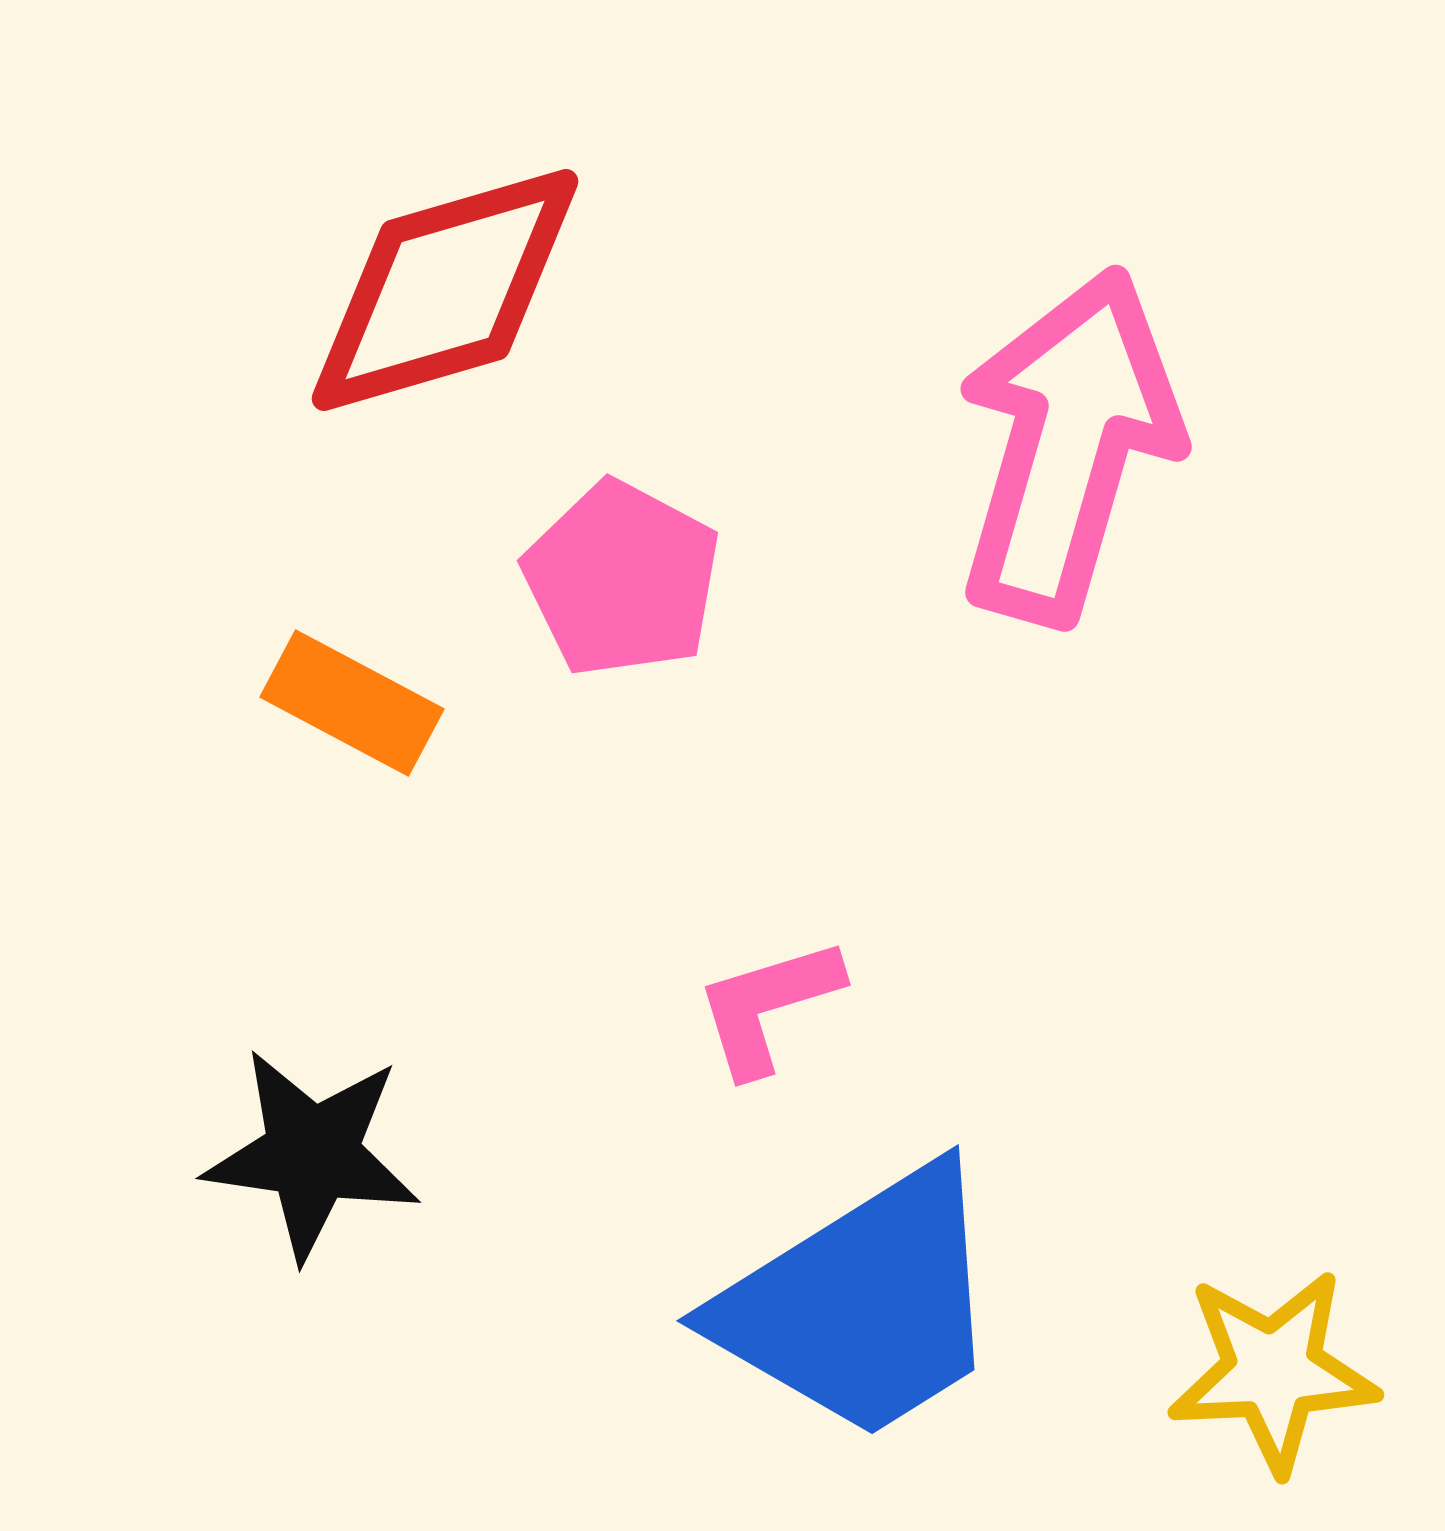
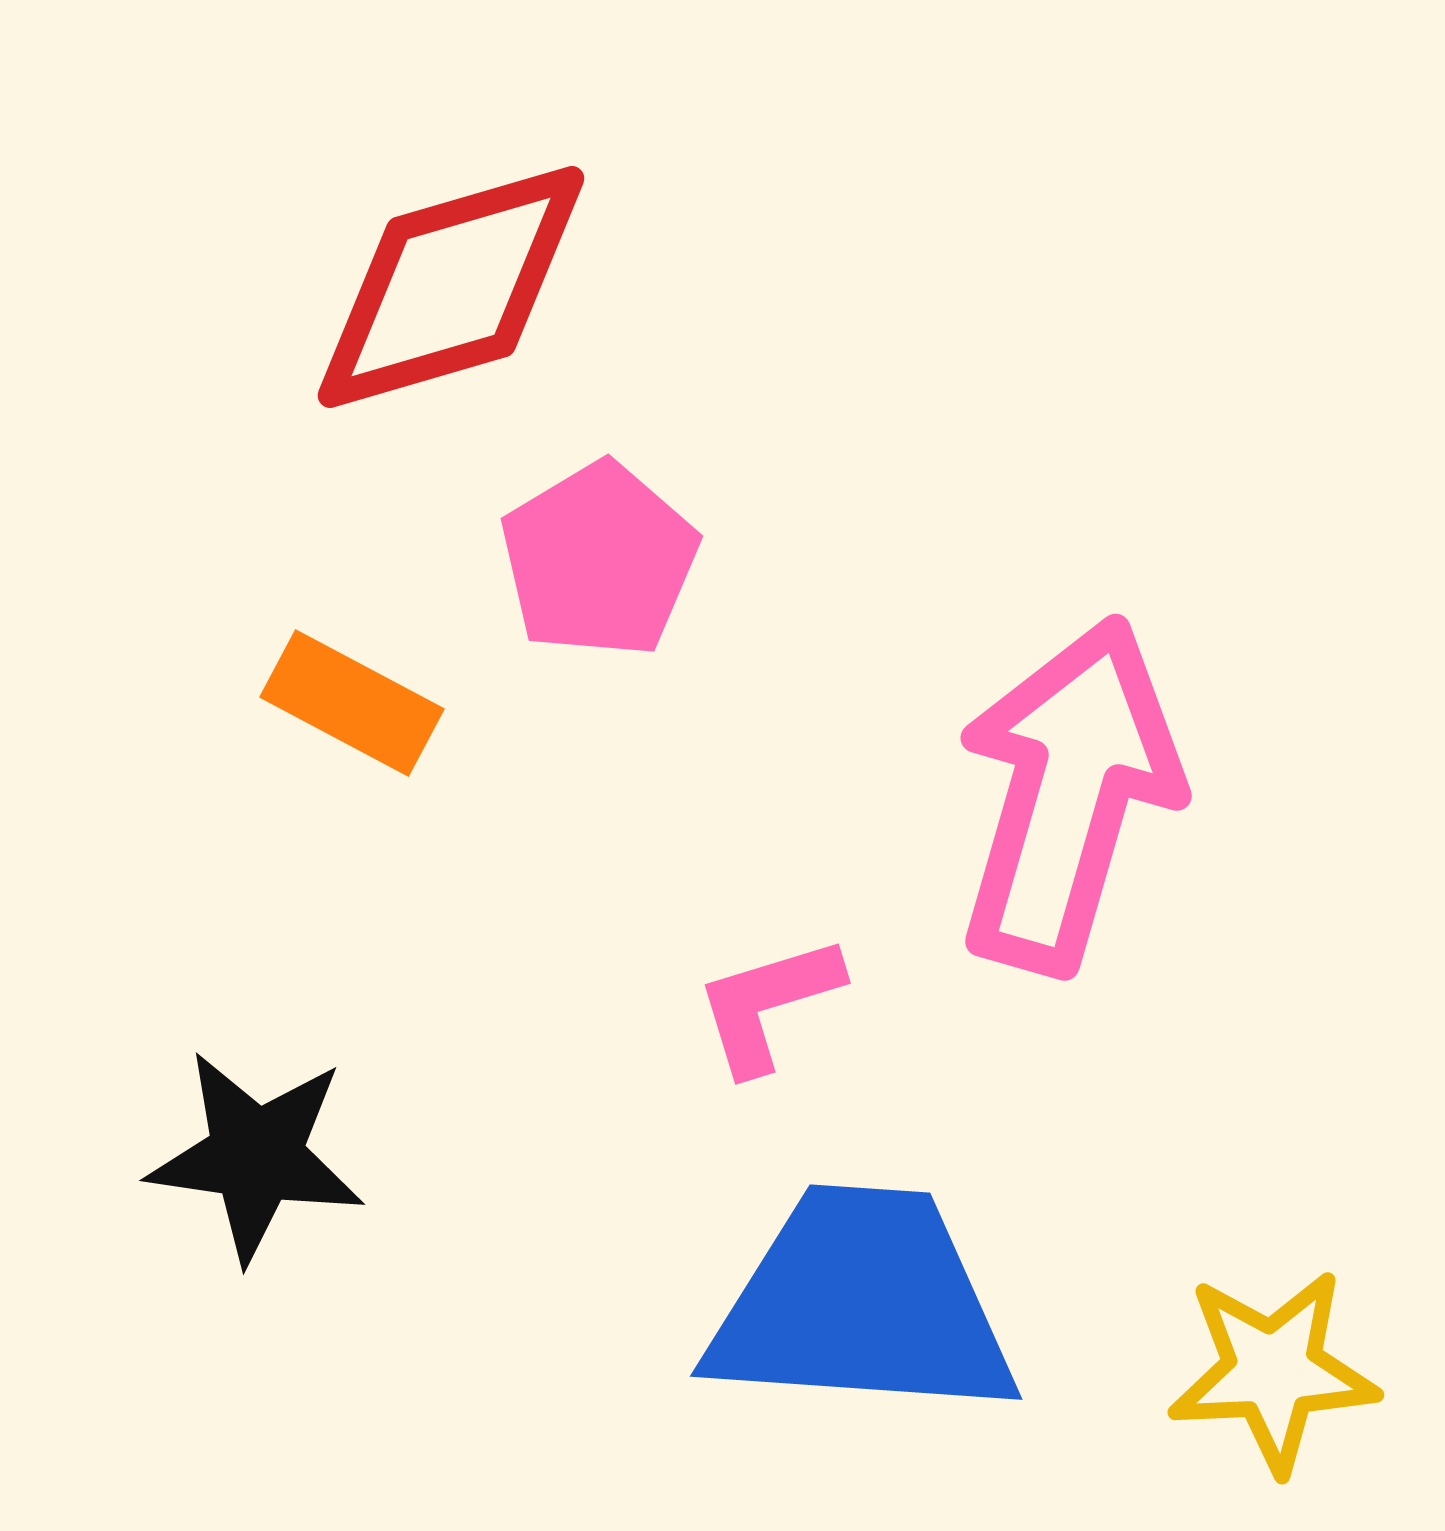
red diamond: moved 6 px right, 3 px up
pink arrow: moved 349 px down
pink pentagon: moved 23 px left, 19 px up; rotated 13 degrees clockwise
pink L-shape: moved 2 px up
black star: moved 56 px left, 2 px down
blue trapezoid: rotated 144 degrees counterclockwise
